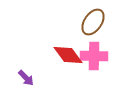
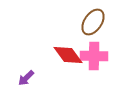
purple arrow: rotated 90 degrees clockwise
